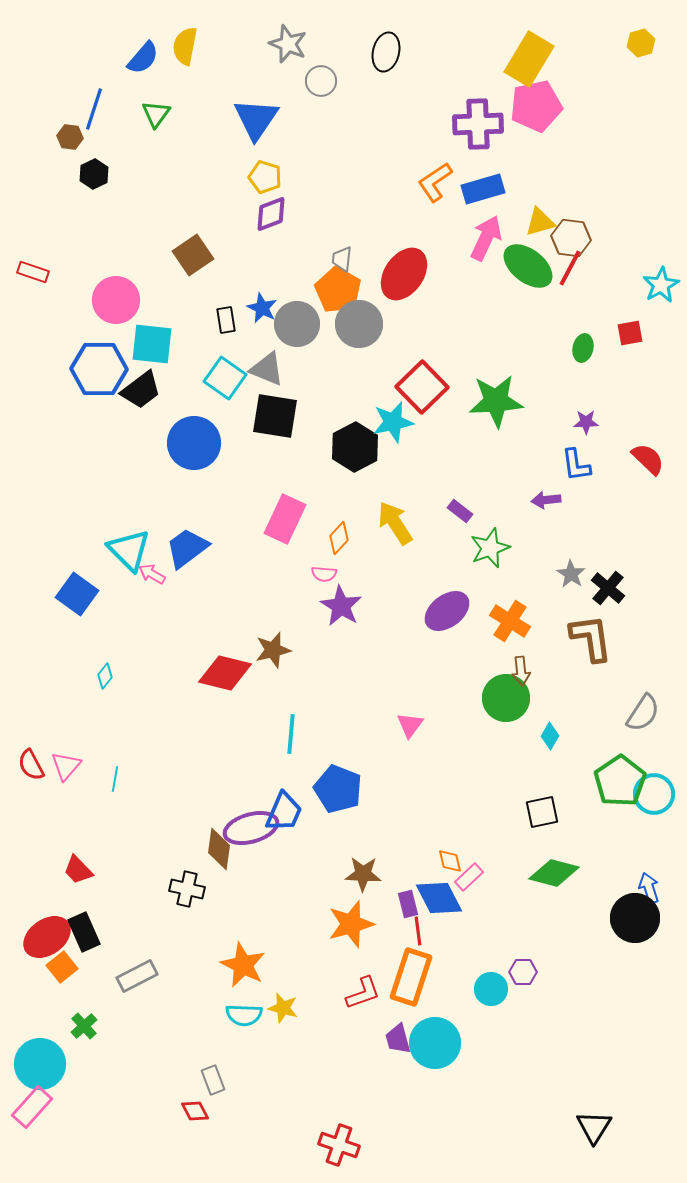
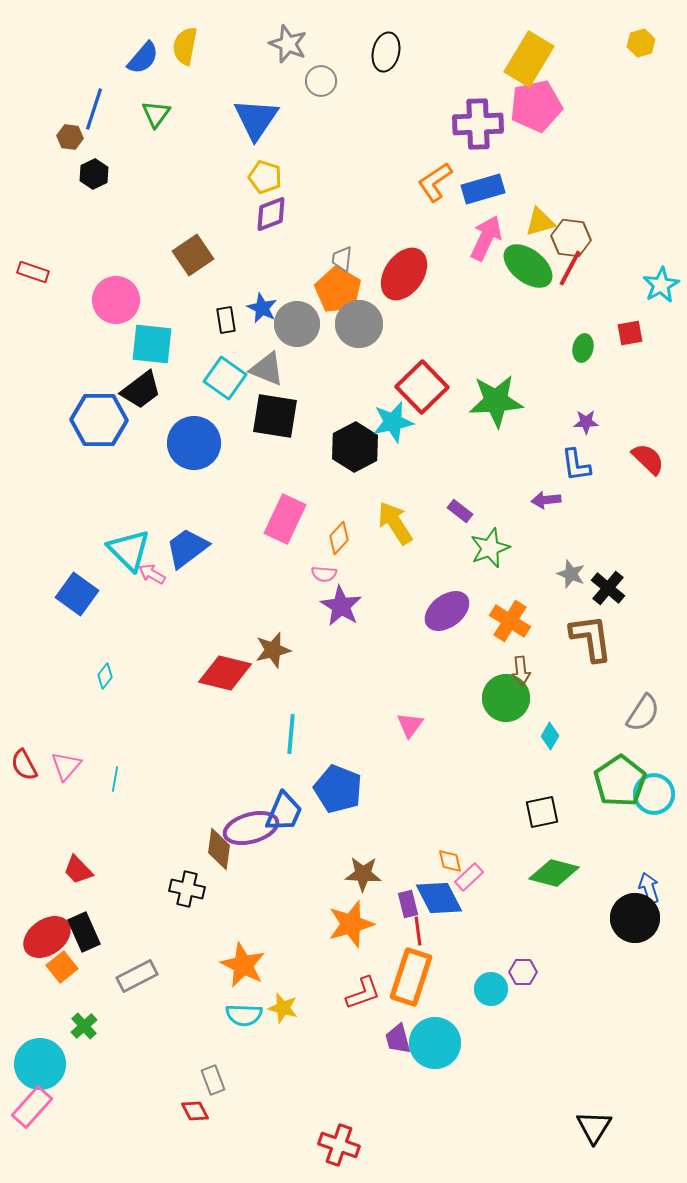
blue hexagon at (99, 369): moved 51 px down
gray star at (571, 574): rotated 12 degrees counterclockwise
red semicircle at (31, 765): moved 7 px left
